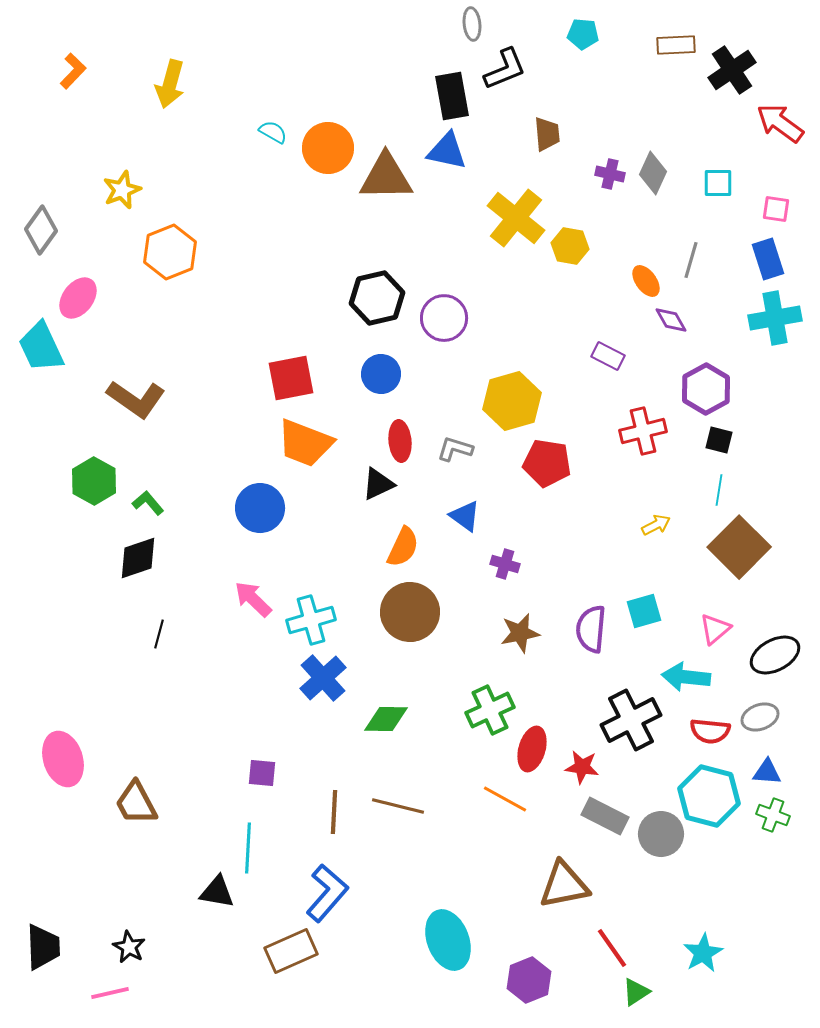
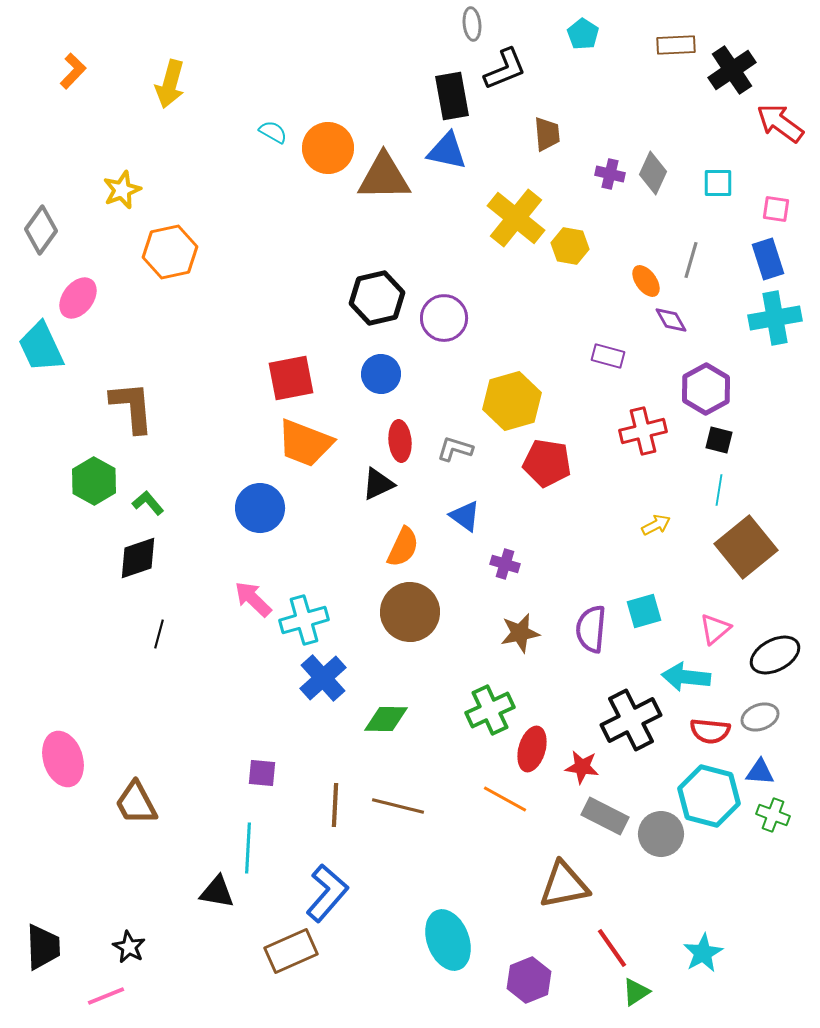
cyan pentagon at (583, 34): rotated 28 degrees clockwise
brown triangle at (386, 177): moved 2 px left
orange hexagon at (170, 252): rotated 10 degrees clockwise
purple rectangle at (608, 356): rotated 12 degrees counterclockwise
brown L-shape at (136, 399): moved 4 px left, 8 px down; rotated 130 degrees counterclockwise
brown square at (739, 547): moved 7 px right; rotated 6 degrees clockwise
cyan cross at (311, 620): moved 7 px left
blue triangle at (767, 772): moved 7 px left
brown line at (334, 812): moved 1 px right, 7 px up
pink line at (110, 993): moved 4 px left, 3 px down; rotated 9 degrees counterclockwise
